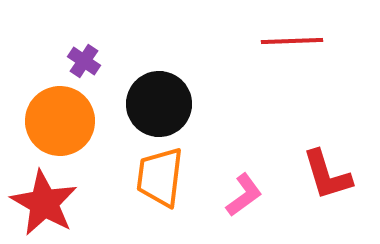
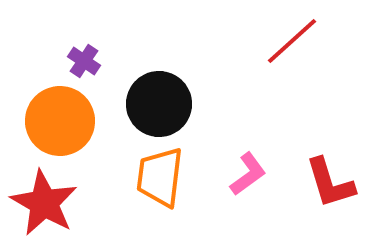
red line: rotated 40 degrees counterclockwise
red L-shape: moved 3 px right, 8 px down
pink L-shape: moved 4 px right, 21 px up
